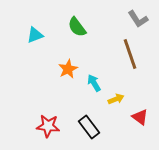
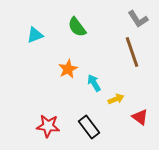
brown line: moved 2 px right, 2 px up
